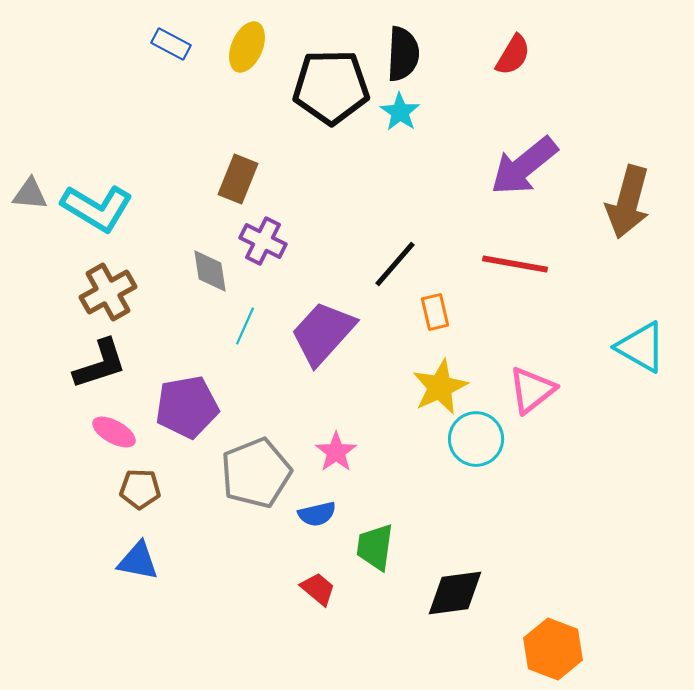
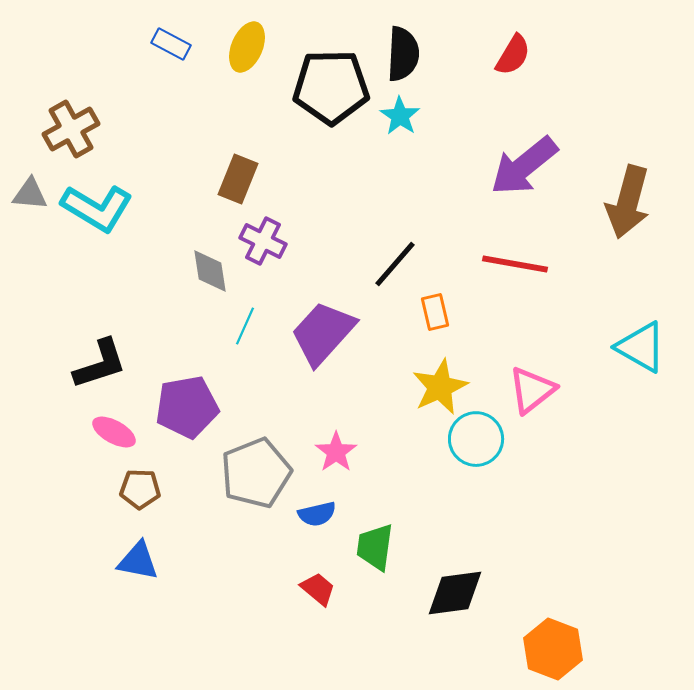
cyan star: moved 4 px down
brown cross: moved 37 px left, 163 px up
